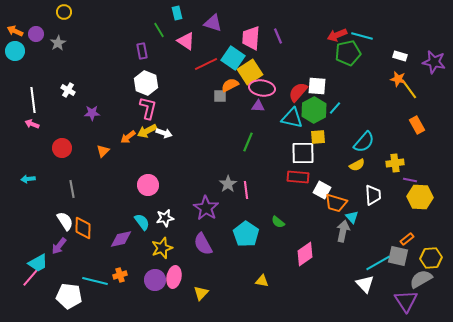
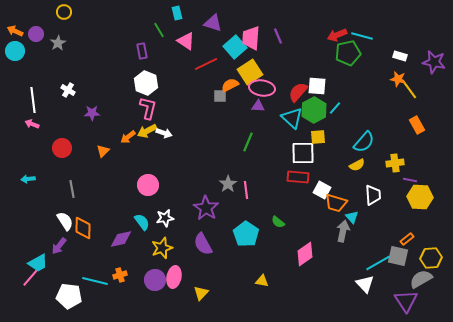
cyan square at (233, 58): moved 2 px right, 11 px up; rotated 15 degrees clockwise
cyan triangle at (292, 118): rotated 30 degrees clockwise
